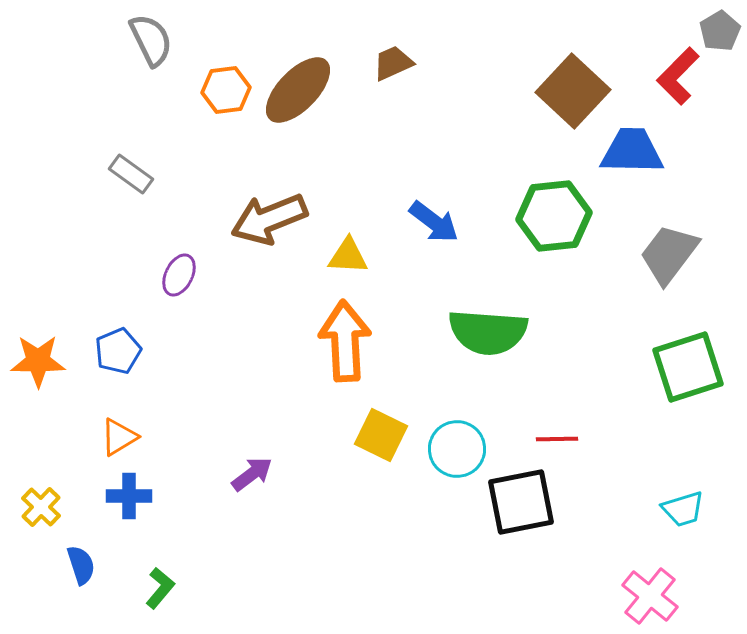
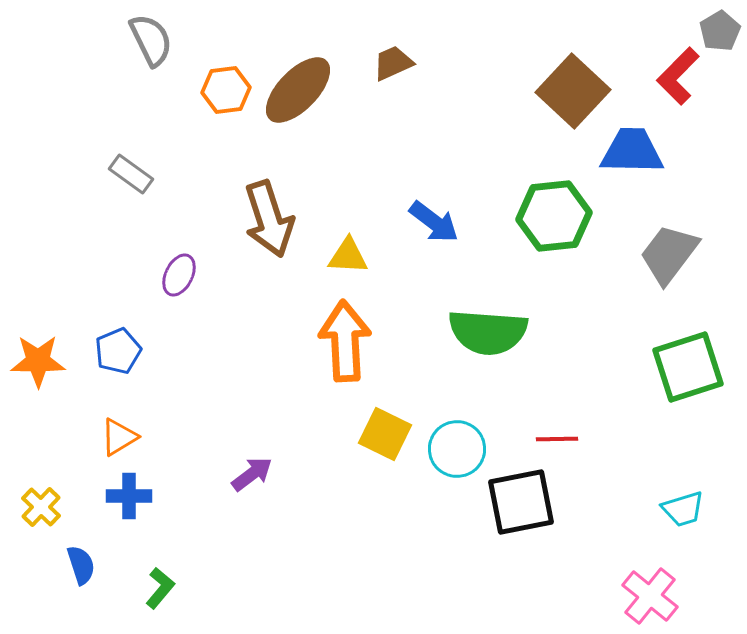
brown arrow: rotated 86 degrees counterclockwise
yellow square: moved 4 px right, 1 px up
